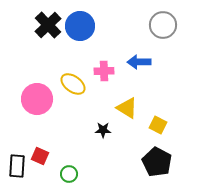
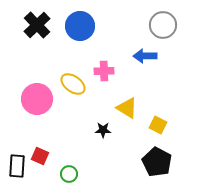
black cross: moved 11 px left
blue arrow: moved 6 px right, 6 px up
